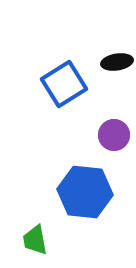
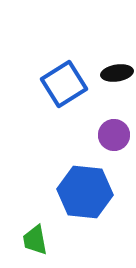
black ellipse: moved 11 px down
